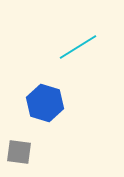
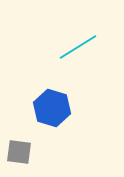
blue hexagon: moved 7 px right, 5 px down
